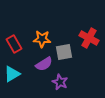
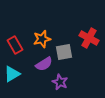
orange star: rotated 18 degrees counterclockwise
red rectangle: moved 1 px right, 1 px down
